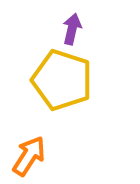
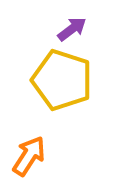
purple arrow: rotated 40 degrees clockwise
